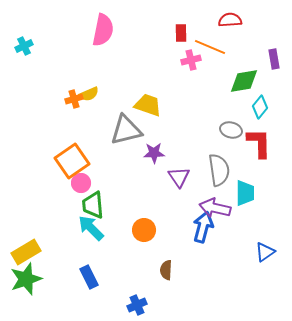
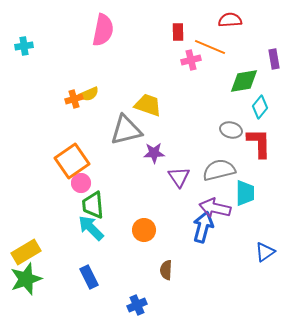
red rectangle: moved 3 px left, 1 px up
cyan cross: rotated 18 degrees clockwise
gray semicircle: rotated 96 degrees counterclockwise
